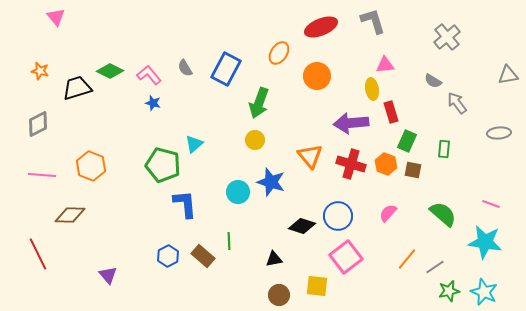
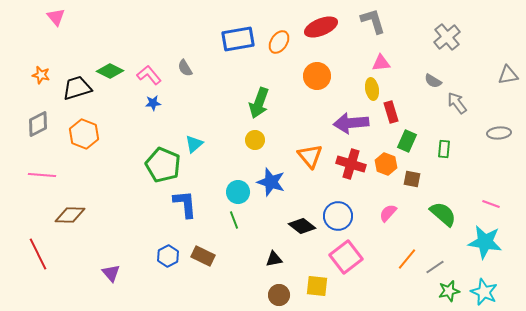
orange ellipse at (279, 53): moved 11 px up
pink triangle at (385, 65): moved 4 px left, 2 px up
blue rectangle at (226, 69): moved 12 px right, 30 px up; rotated 52 degrees clockwise
orange star at (40, 71): moved 1 px right, 4 px down
blue star at (153, 103): rotated 21 degrees counterclockwise
green pentagon at (163, 165): rotated 8 degrees clockwise
orange hexagon at (91, 166): moved 7 px left, 32 px up
brown square at (413, 170): moved 1 px left, 9 px down
black diamond at (302, 226): rotated 20 degrees clockwise
green line at (229, 241): moved 5 px right, 21 px up; rotated 18 degrees counterclockwise
brown rectangle at (203, 256): rotated 15 degrees counterclockwise
purple triangle at (108, 275): moved 3 px right, 2 px up
